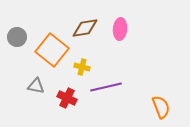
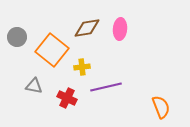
brown diamond: moved 2 px right
yellow cross: rotated 21 degrees counterclockwise
gray triangle: moved 2 px left
